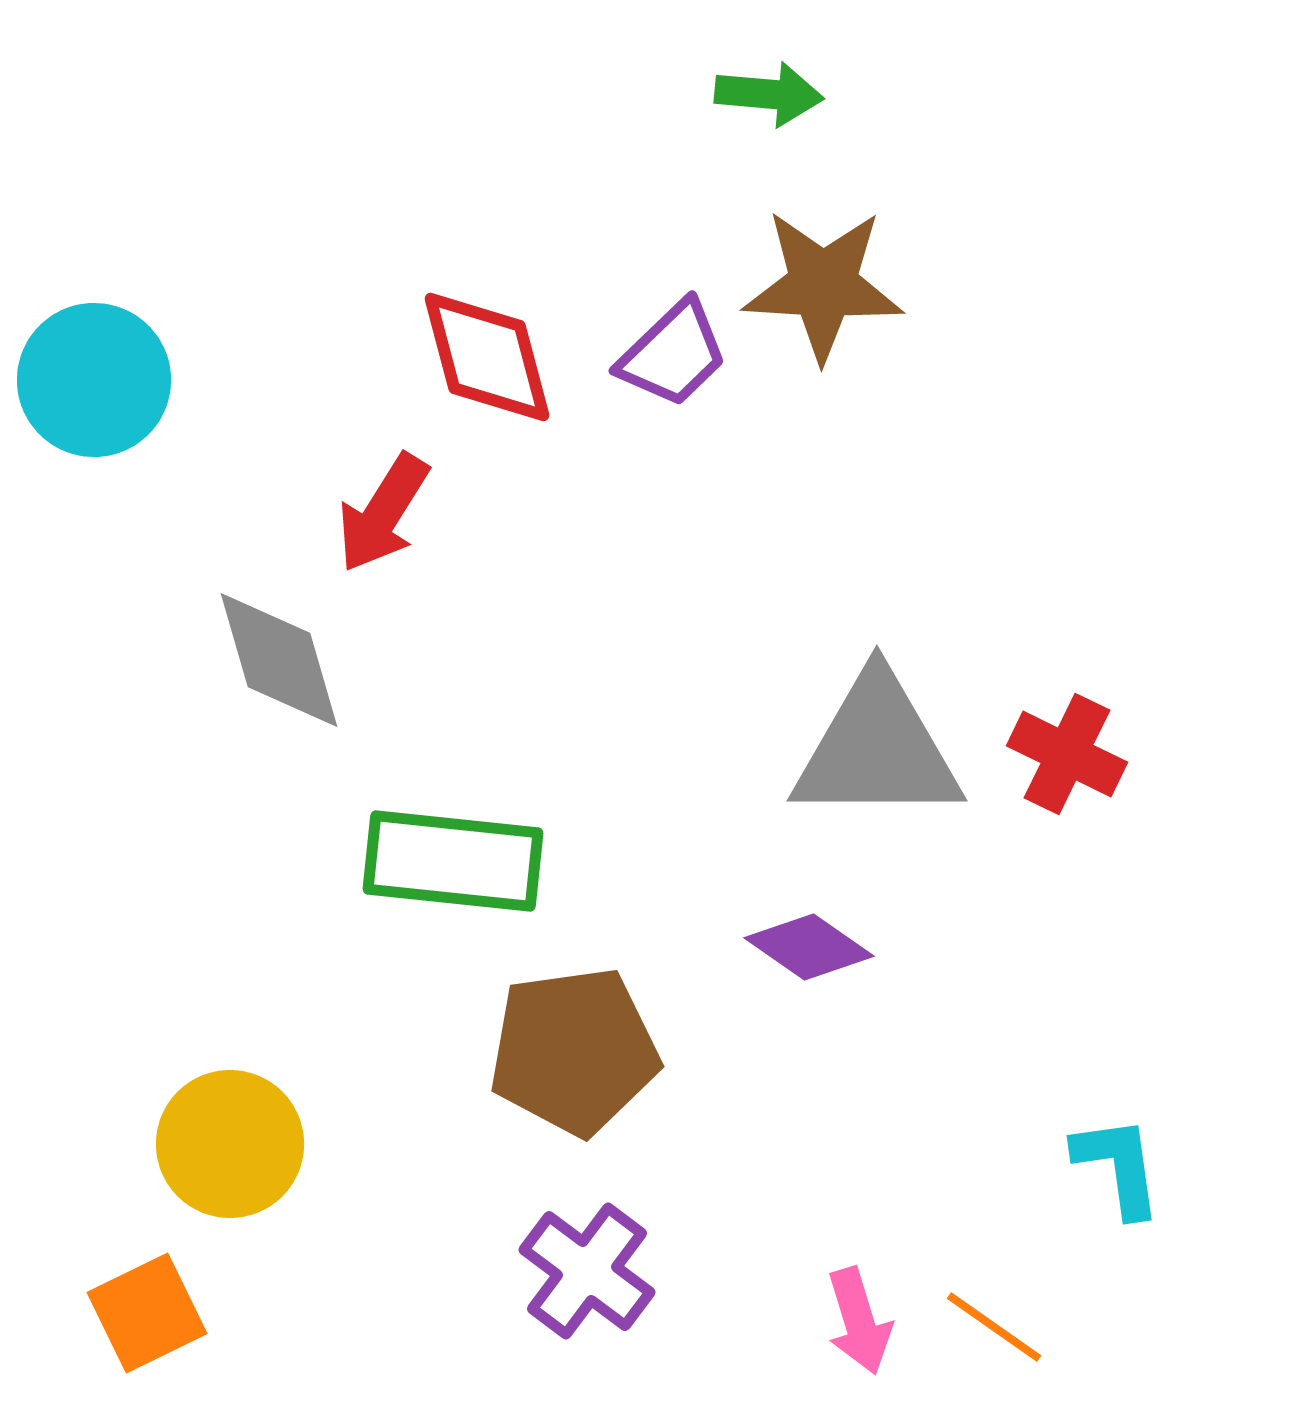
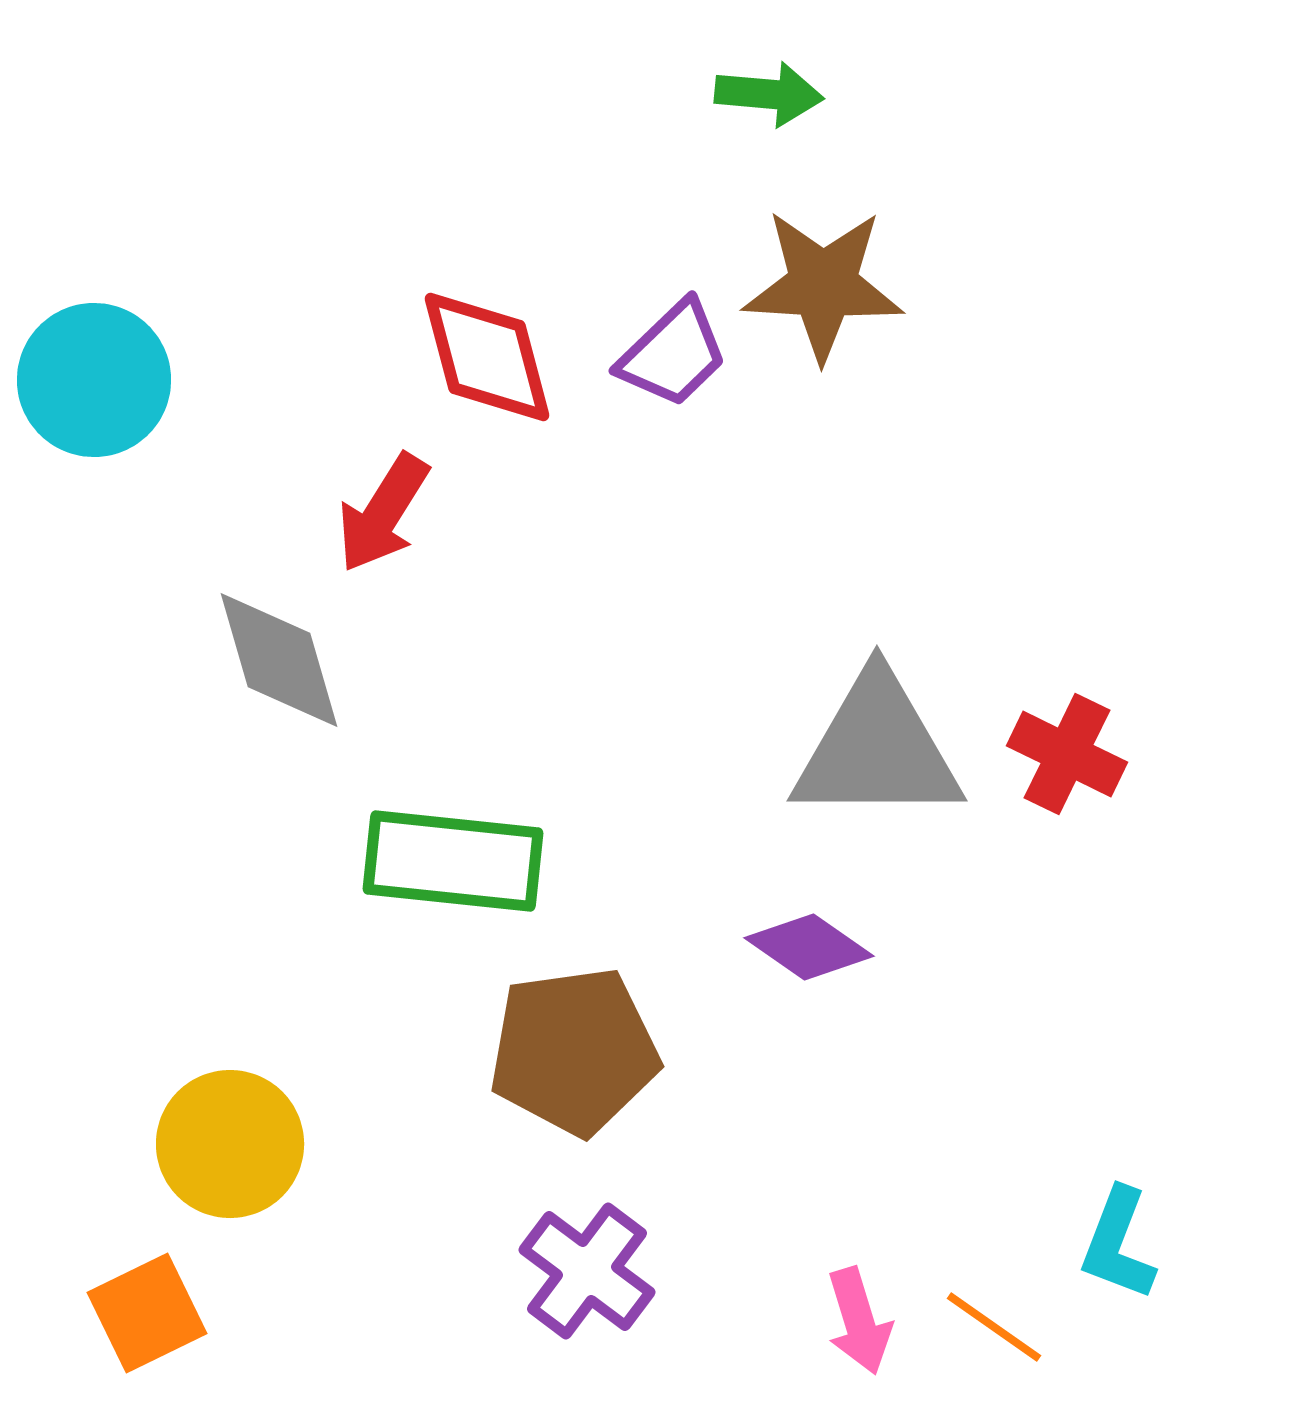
cyan L-shape: moved 78 px down; rotated 151 degrees counterclockwise
